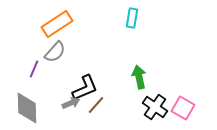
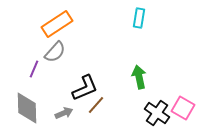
cyan rectangle: moved 7 px right
gray arrow: moved 7 px left, 10 px down
black cross: moved 2 px right, 6 px down
